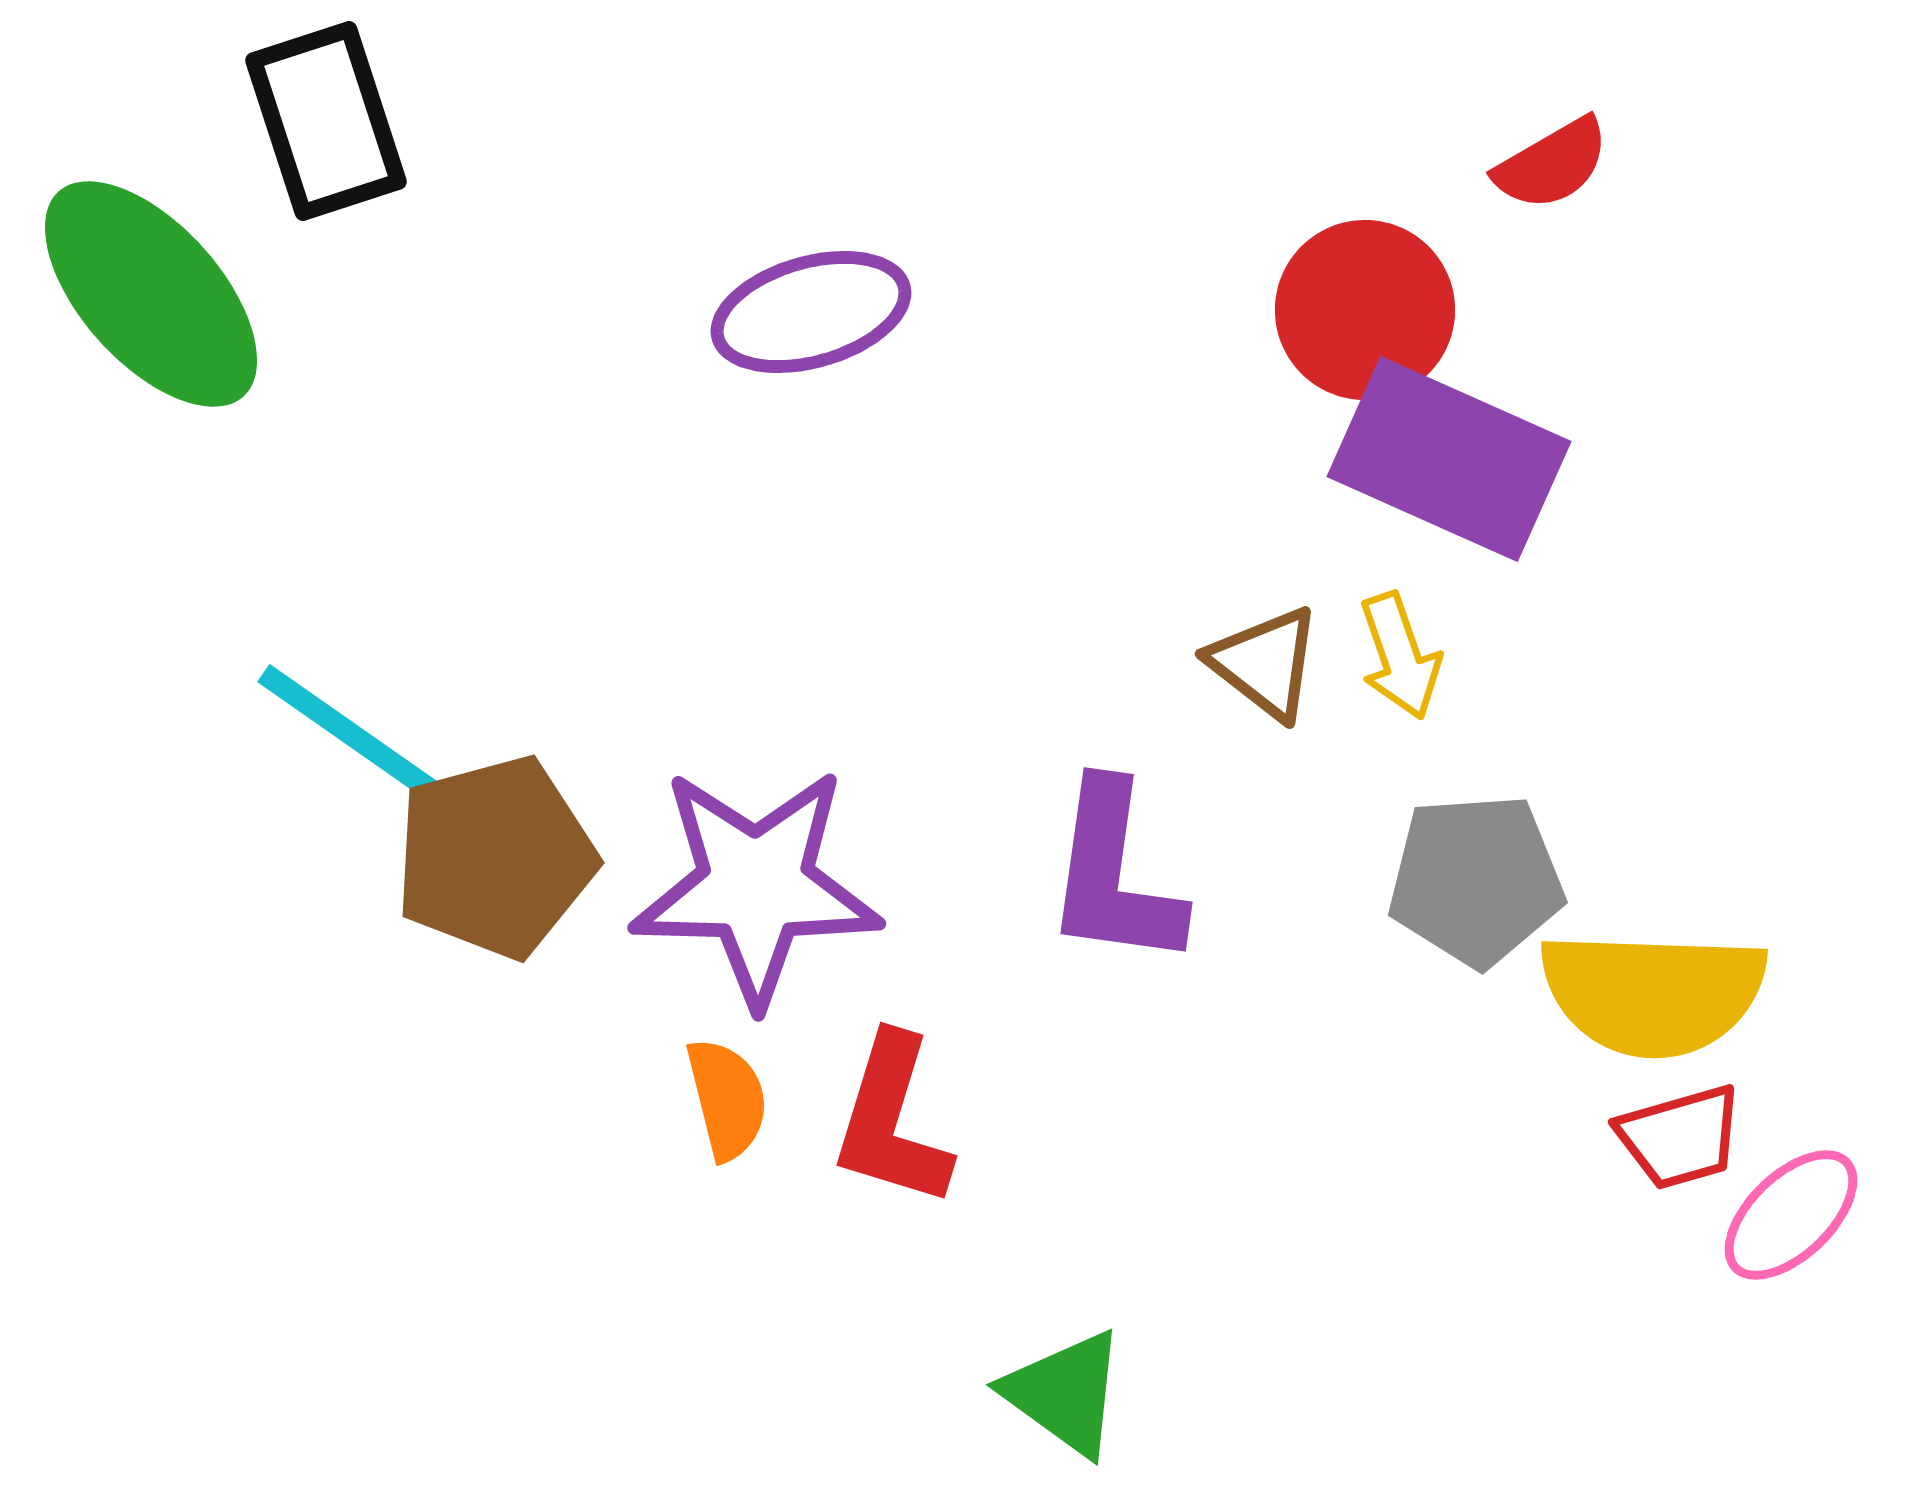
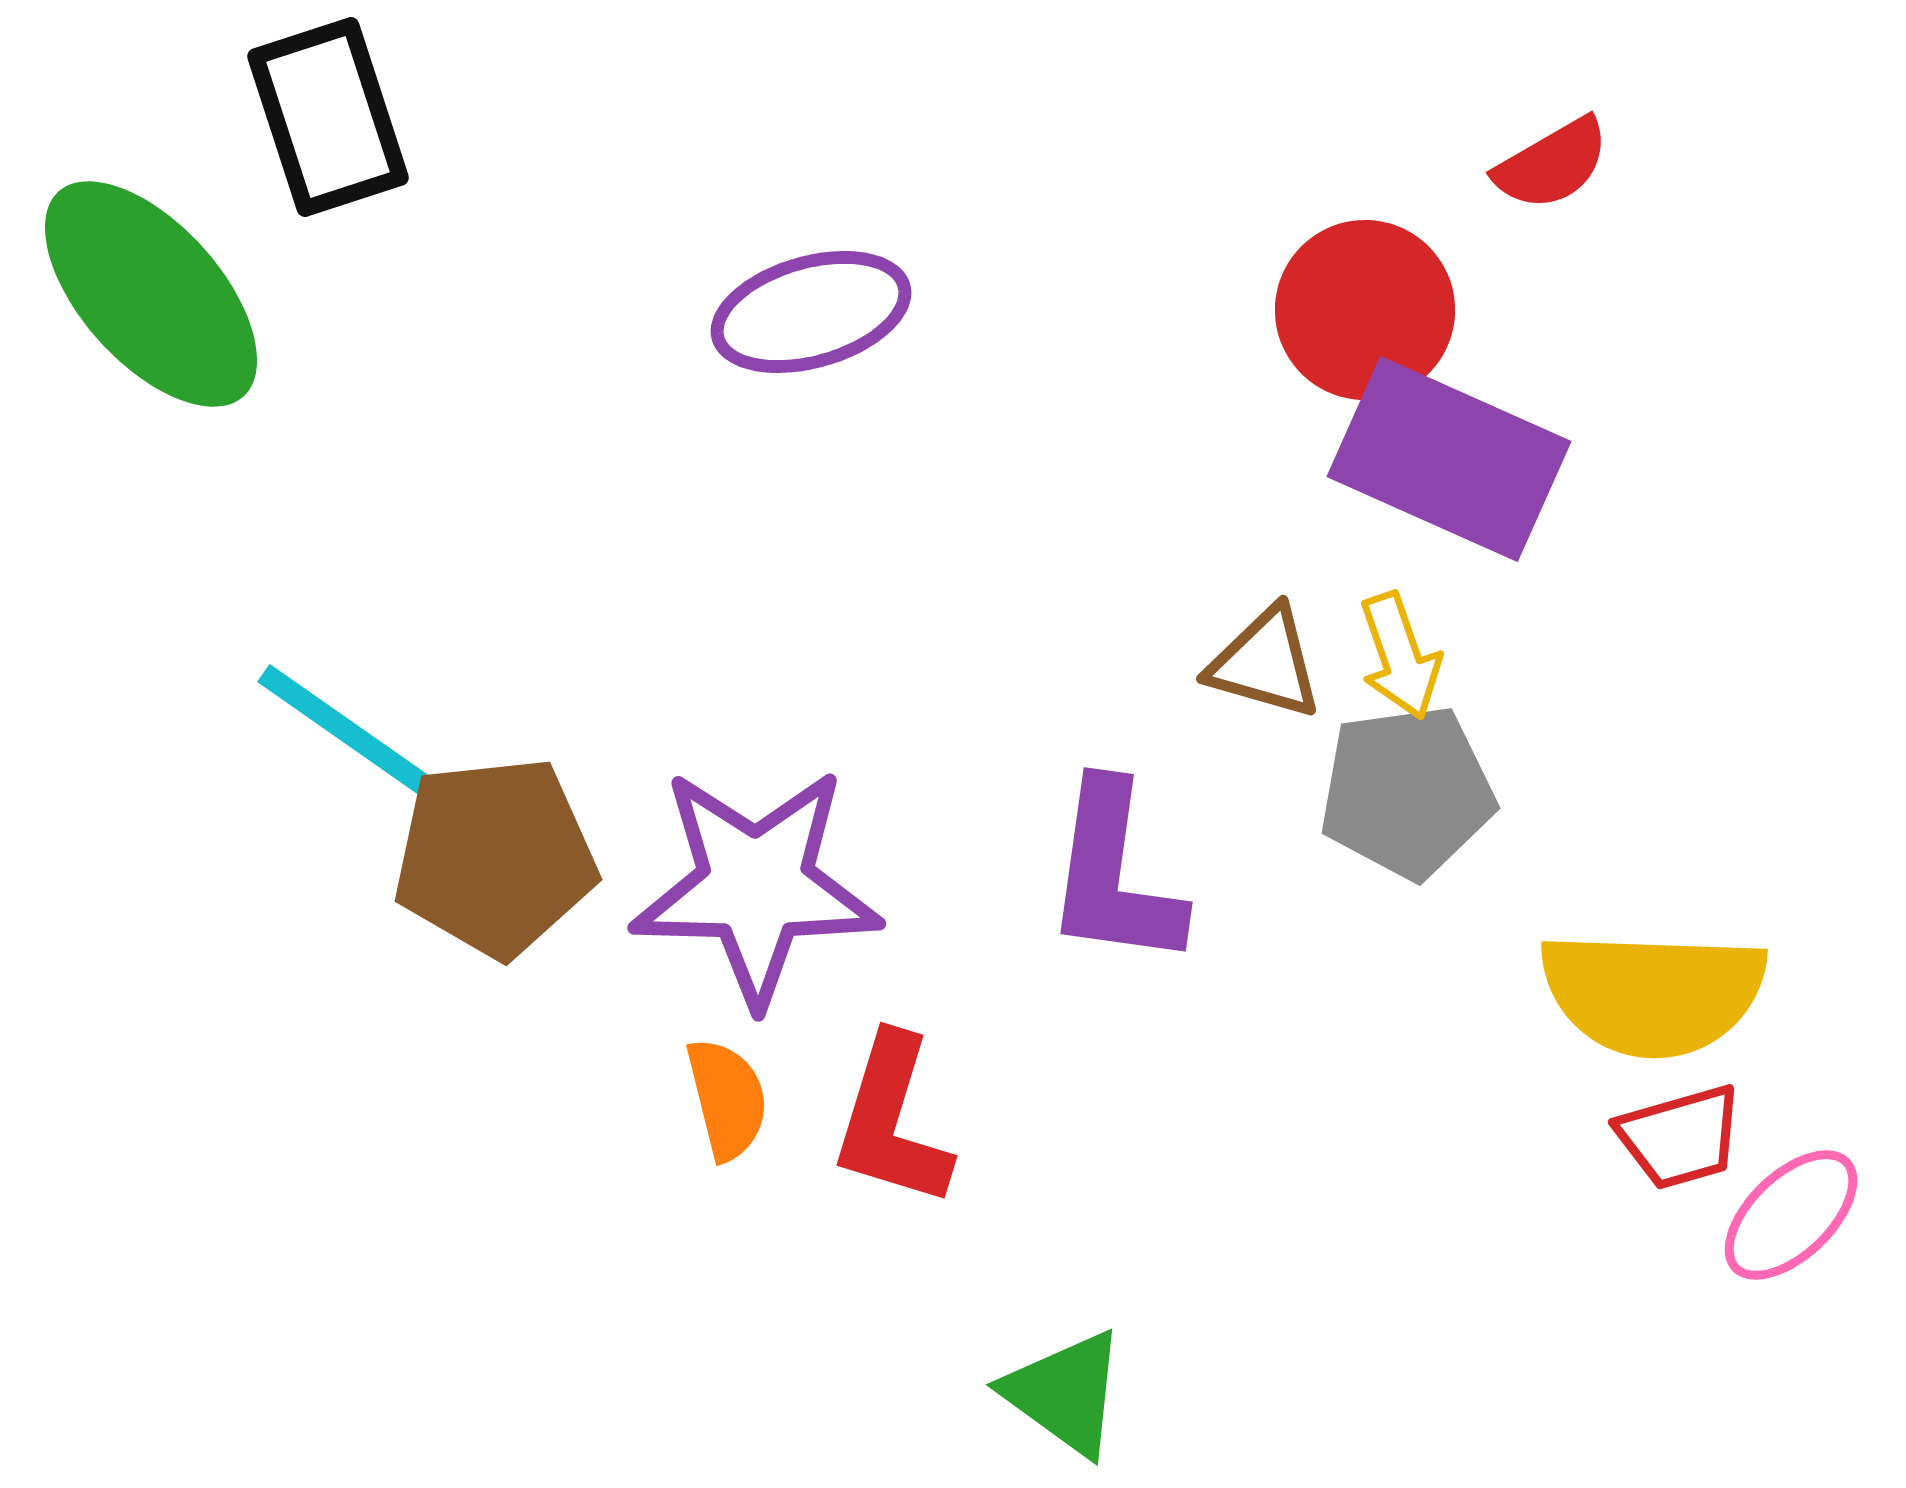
black rectangle: moved 2 px right, 4 px up
brown triangle: rotated 22 degrees counterclockwise
brown pentagon: rotated 9 degrees clockwise
gray pentagon: moved 69 px left, 88 px up; rotated 4 degrees counterclockwise
